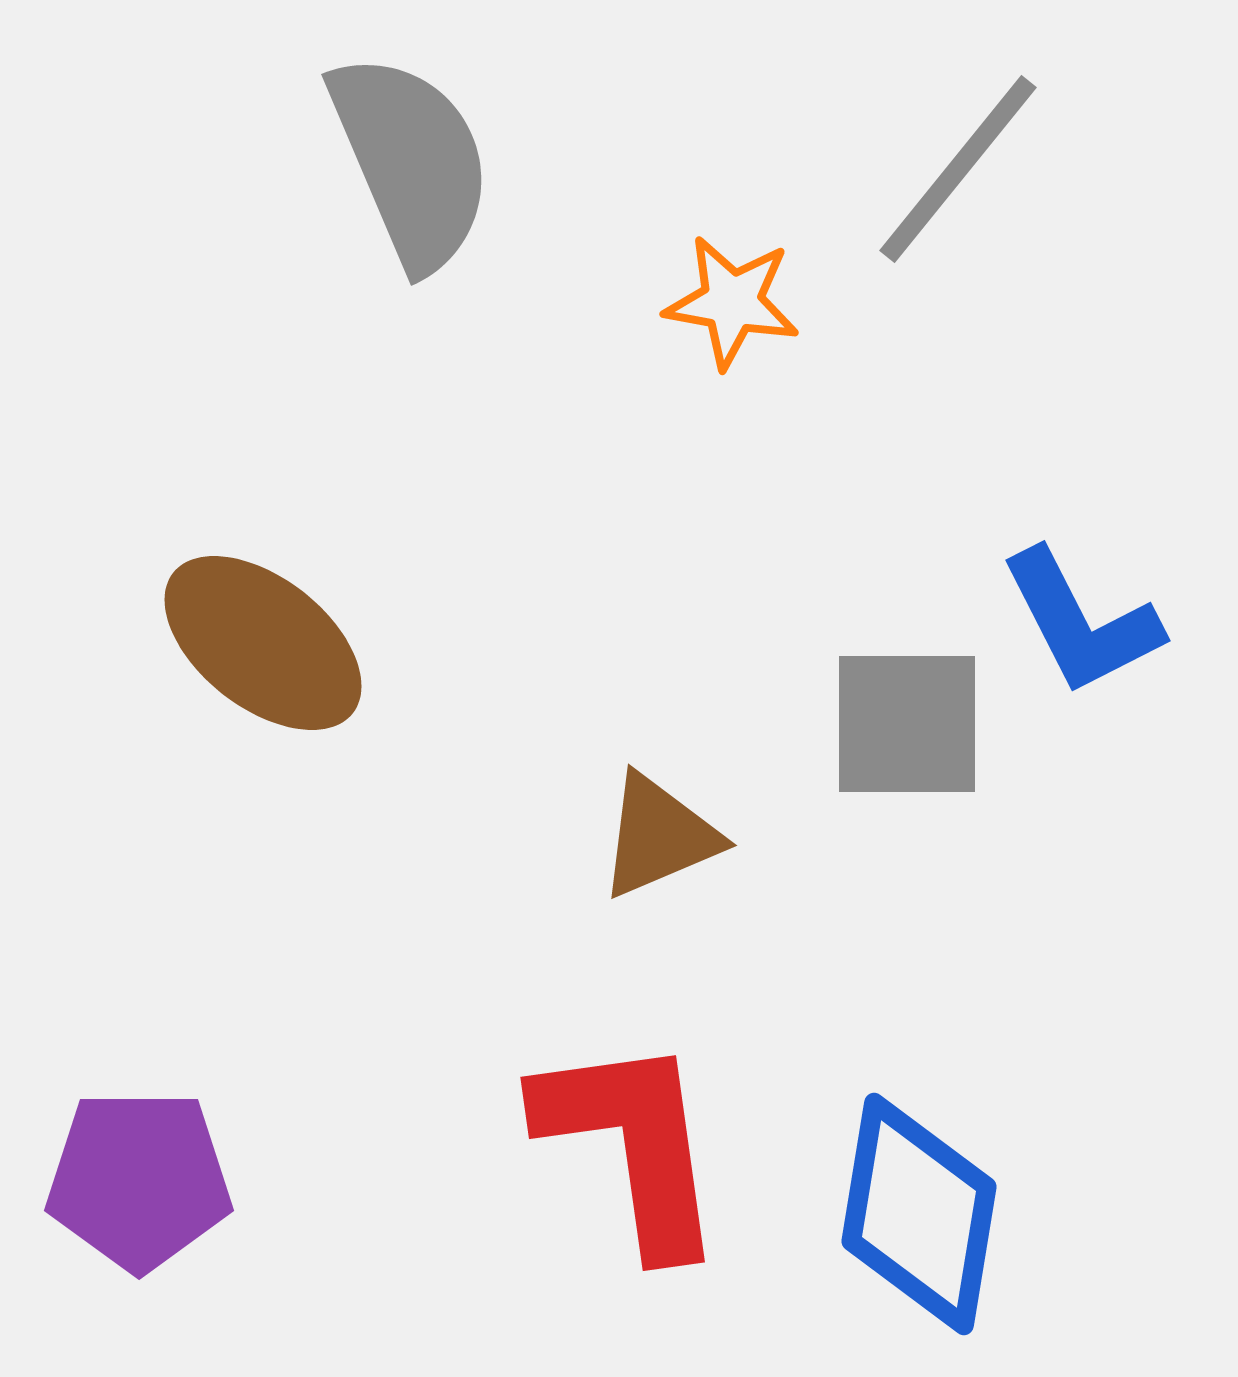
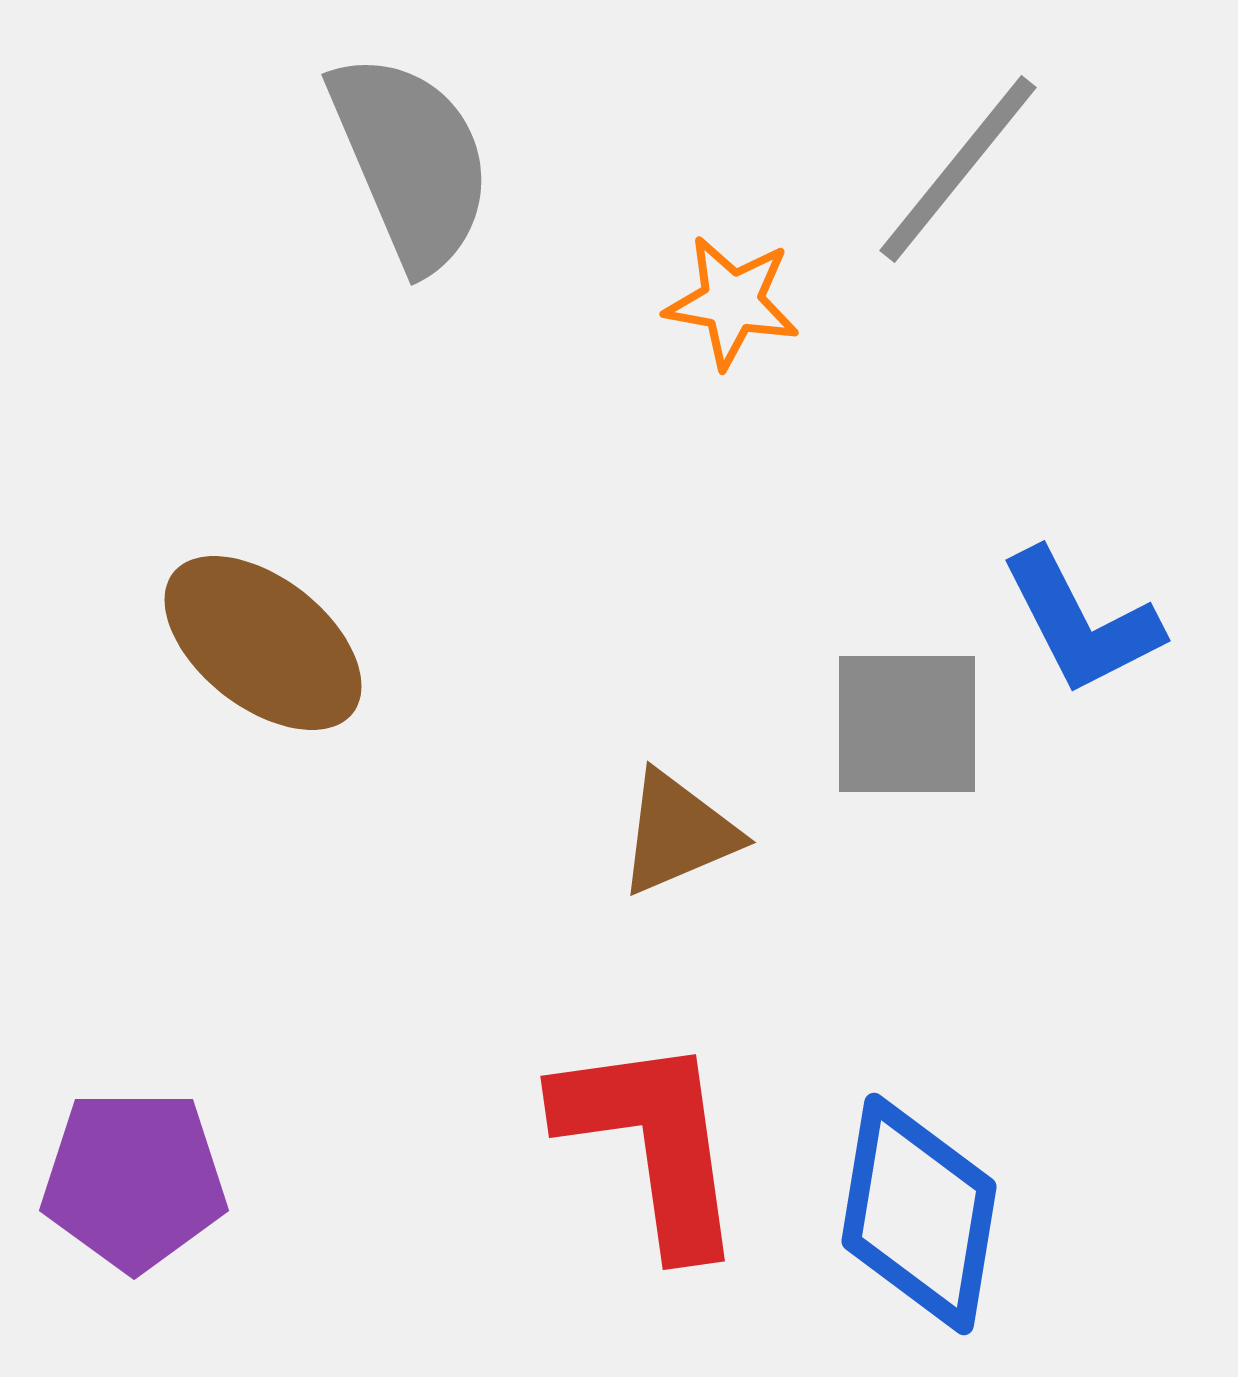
brown triangle: moved 19 px right, 3 px up
red L-shape: moved 20 px right, 1 px up
purple pentagon: moved 5 px left
